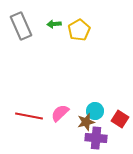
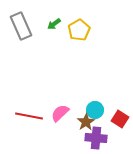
green arrow: rotated 32 degrees counterclockwise
cyan circle: moved 1 px up
brown star: rotated 18 degrees counterclockwise
